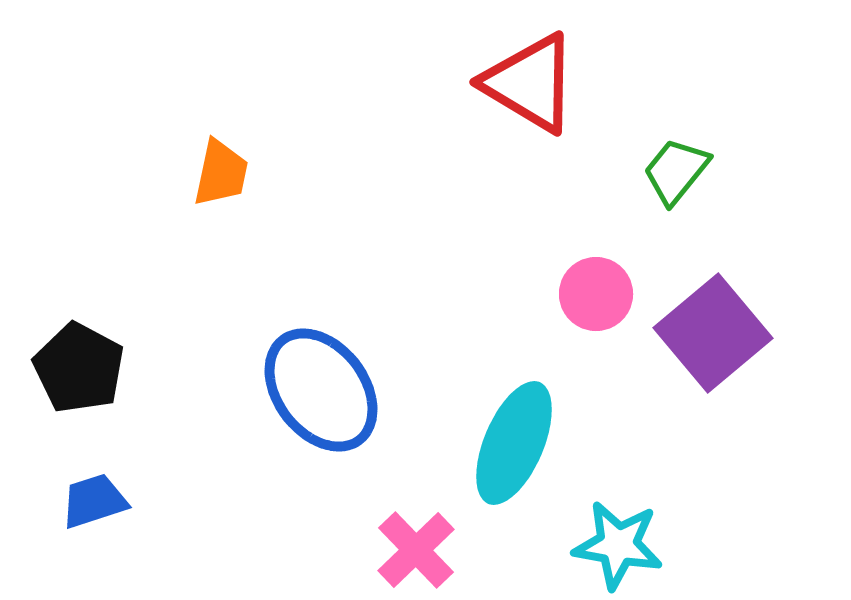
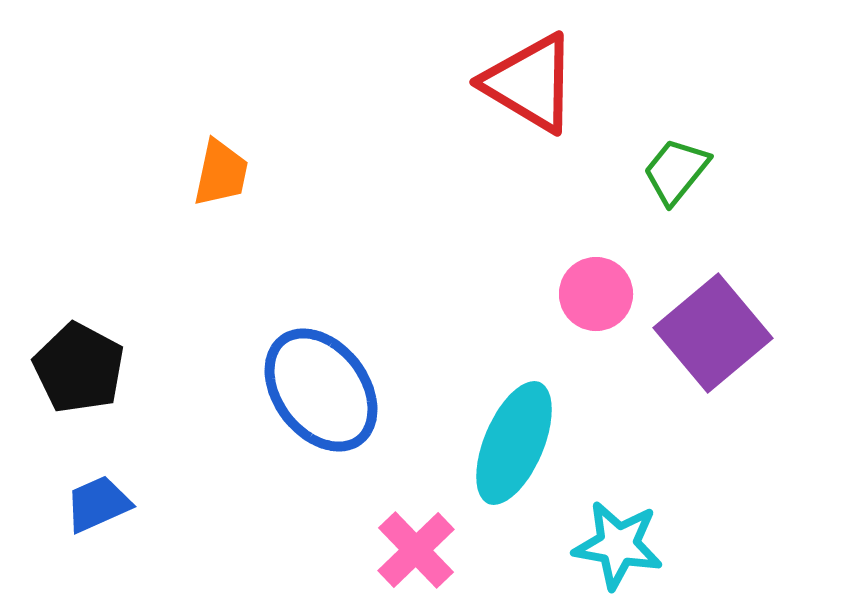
blue trapezoid: moved 4 px right, 3 px down; rotated 6 degrees counterclockwise
